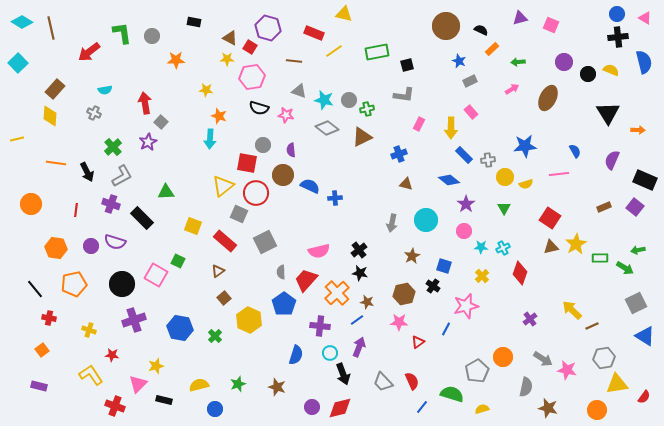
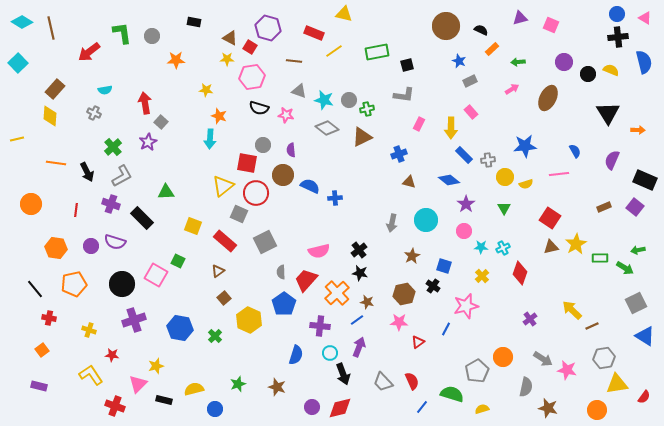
brown triangle at (406, 184): moved 3 px right, 2 px up
yellow semicircle at (199, 385): moved 5 px left, 4 px down
